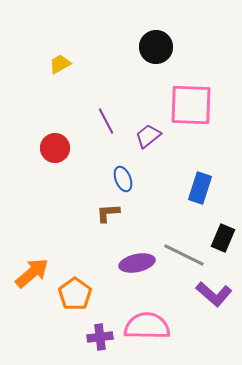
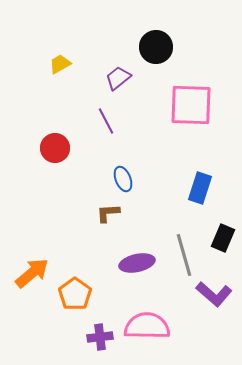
purple trapezoid: moved 30 px left, 58 px up
gray line: rotated 48 degrees clockwise
